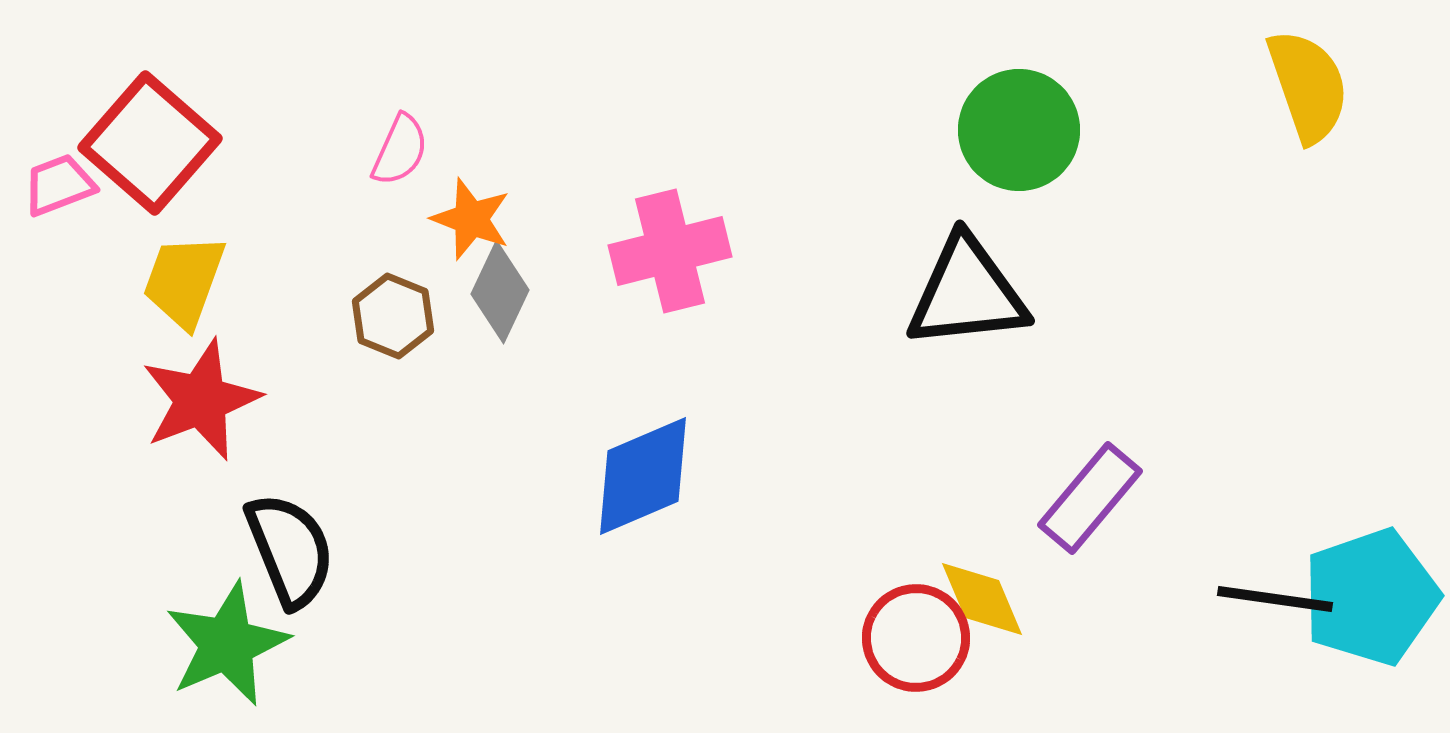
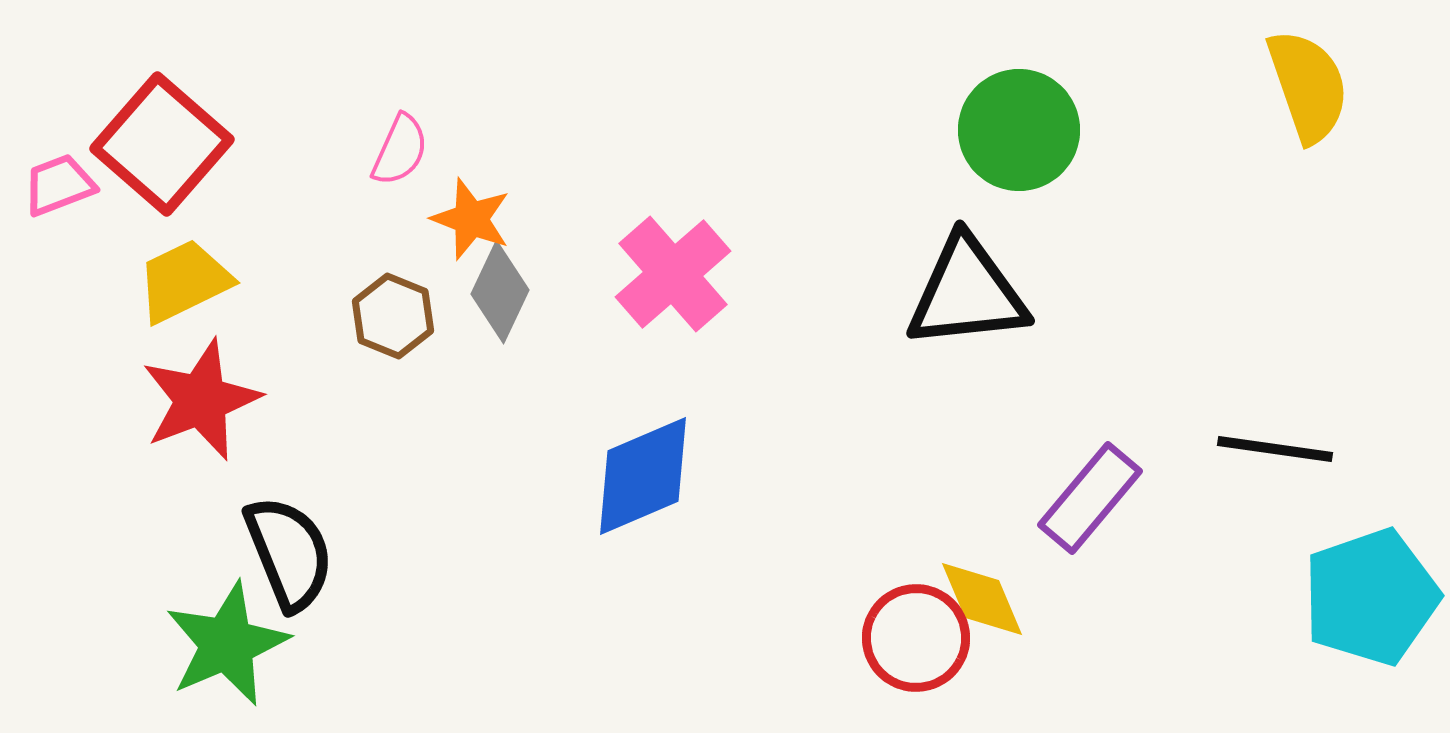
red square: moved 12 px right, 1 px down
pink cross: moved 3 px right, 23 px down; rotated 27 degrees counterclockwise
yellow trapezoid: rotated 44 degrees clockwise
black semicircle: moved 1 px left, 3 px down
black line: moved 150 px up
